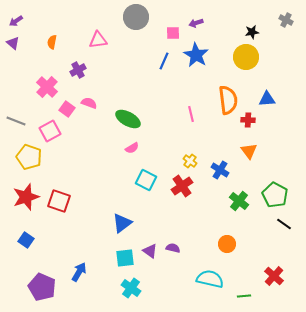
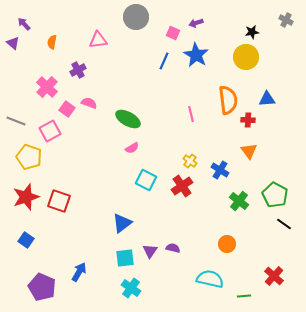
purple arrow at (16, 21): moved 8 px right, 3 px down; rotated 80 degrees clockwise
pink square at (173, 33): rotated 24 degrees clockwise
purple triangle at (150, 251): rotated 28 degrees clockwise
